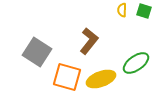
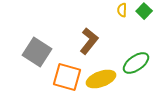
green square: rotated 28 degrees clockwise
